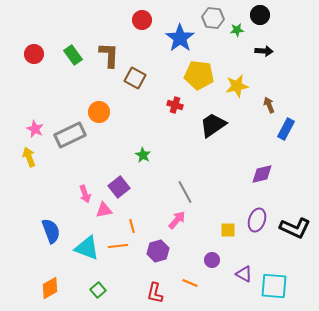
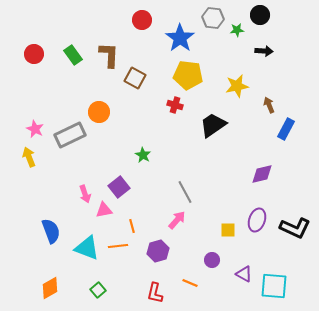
yellow pentagon at (199, 75): moved 11 px left
